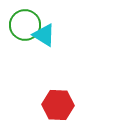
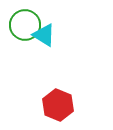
red hexagon: rotated 20 degrees clockwise
